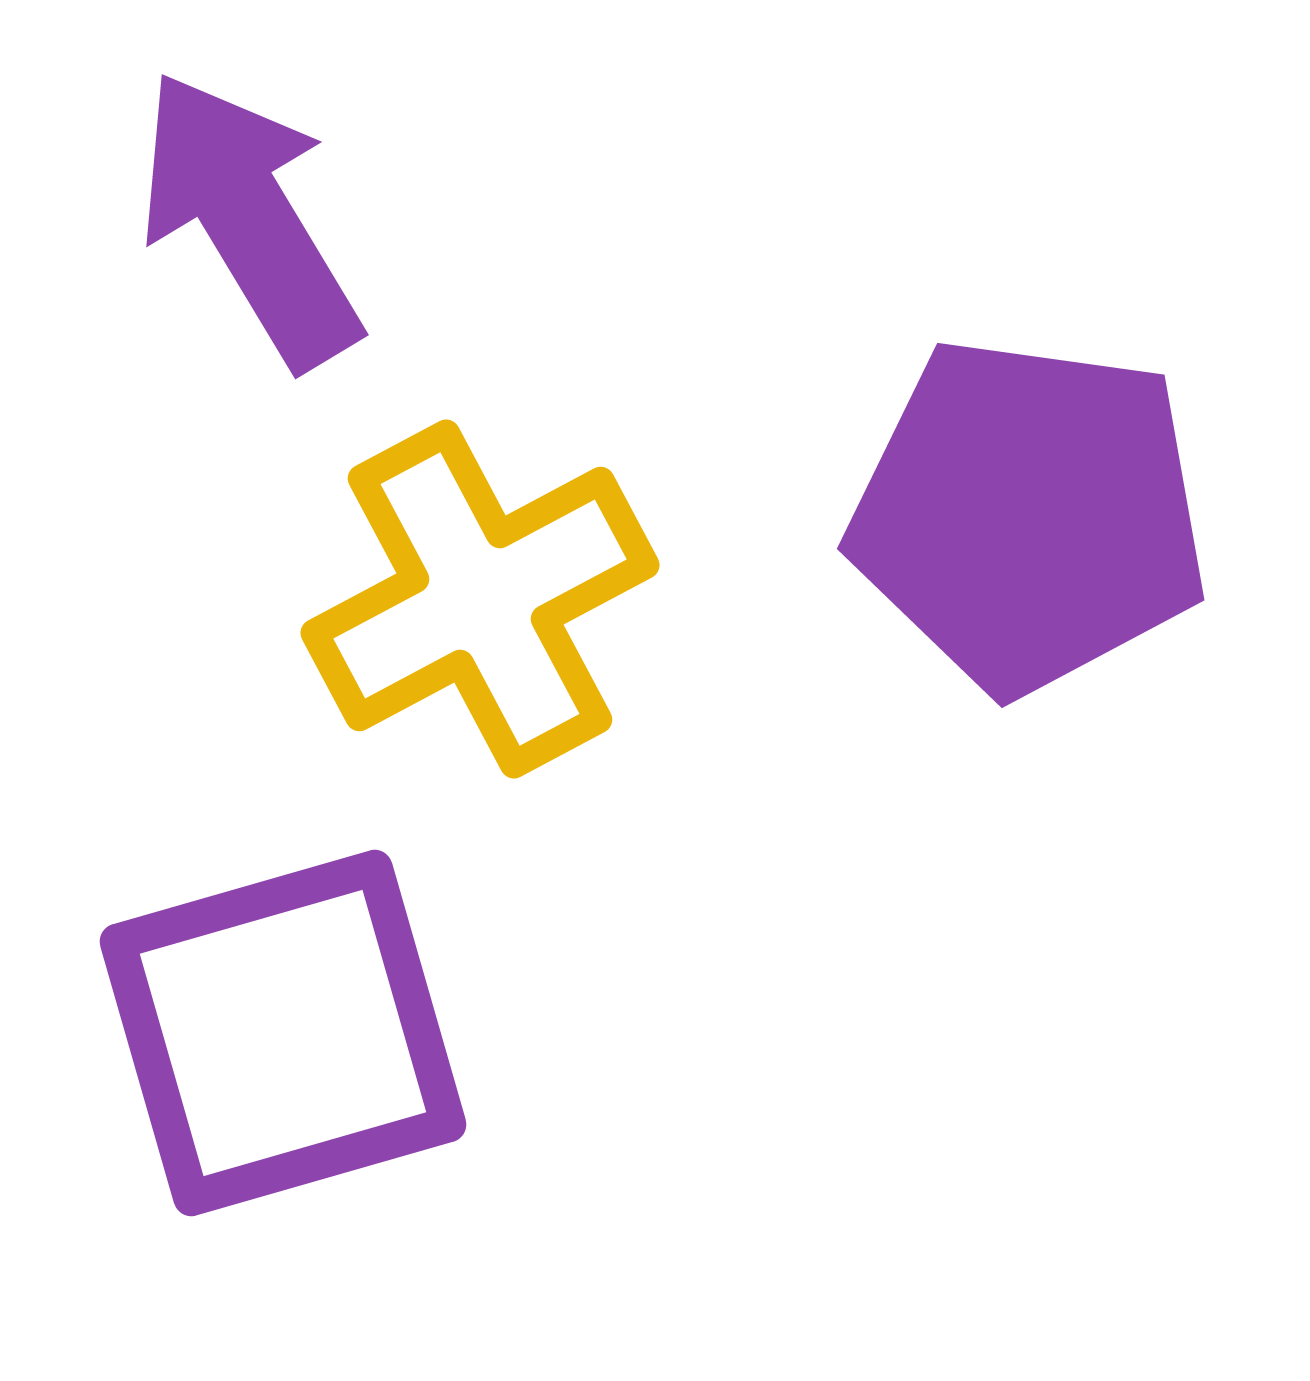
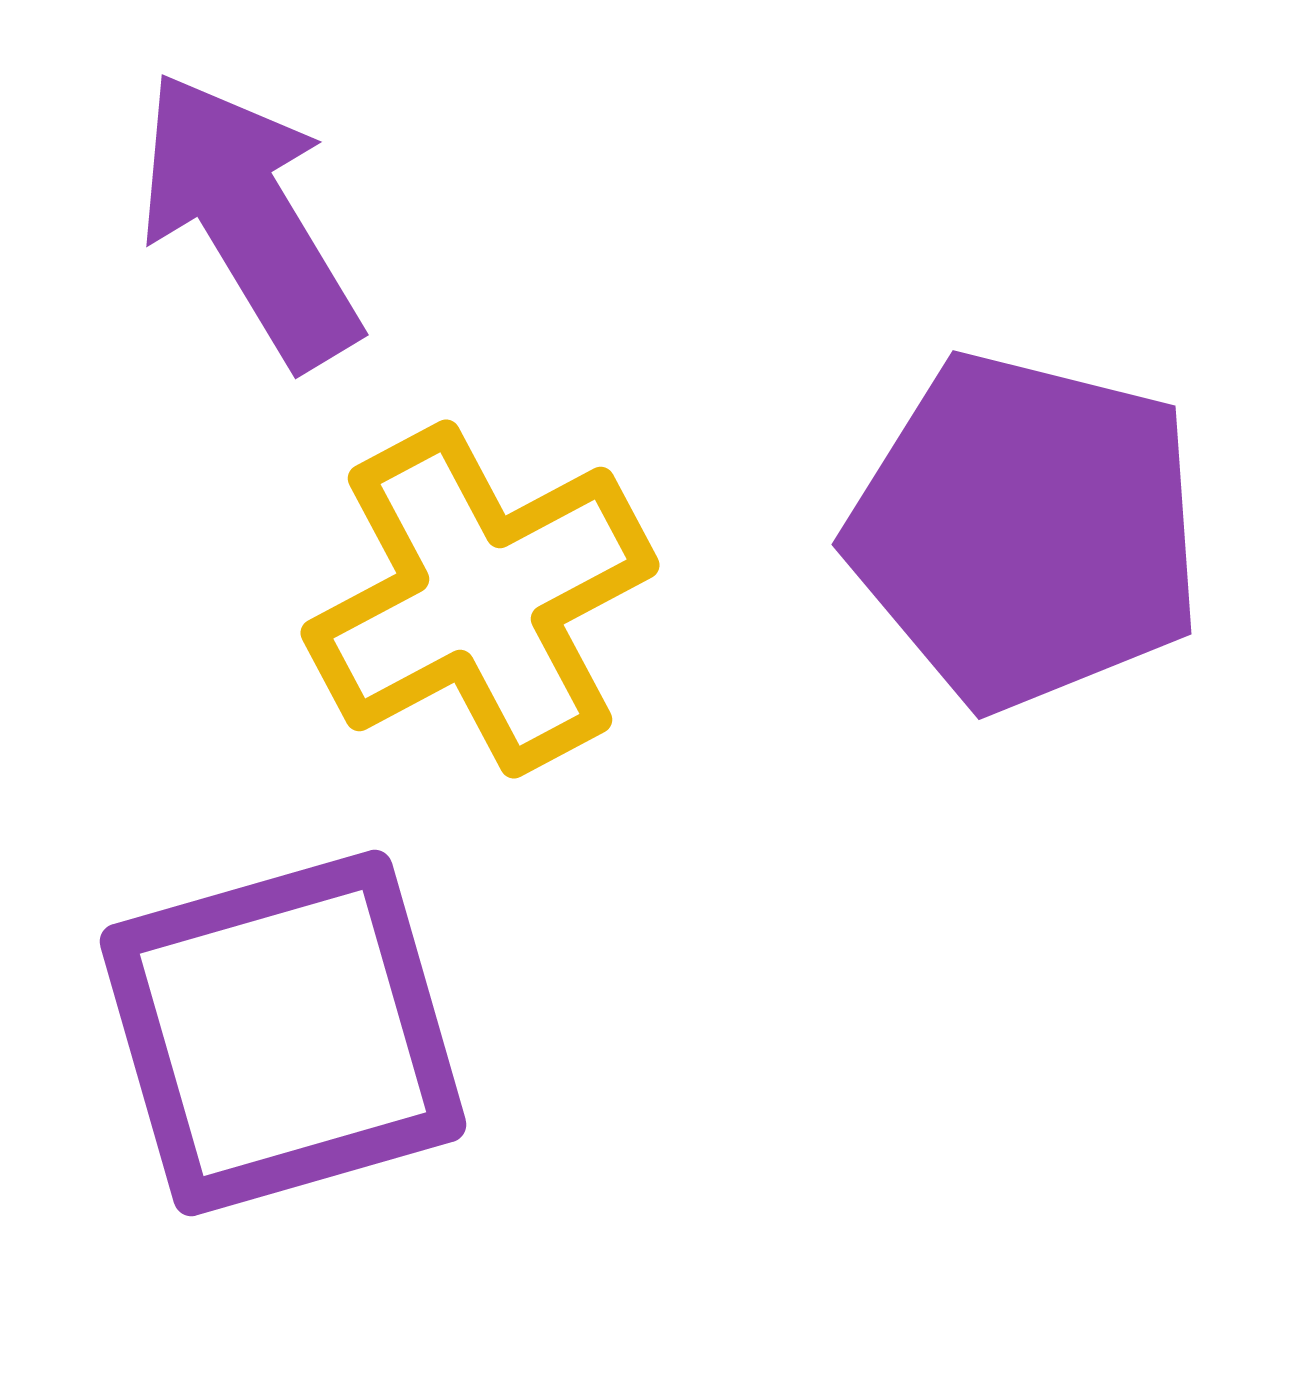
purple pentagon: moved 3 px left, 16 px down; rotated 6 degrees clockwise
